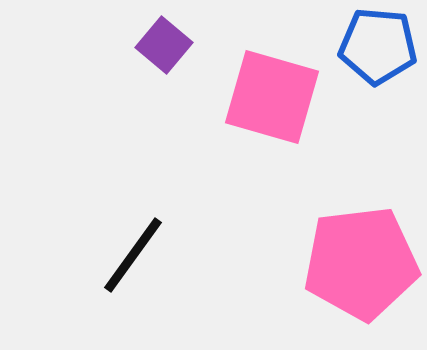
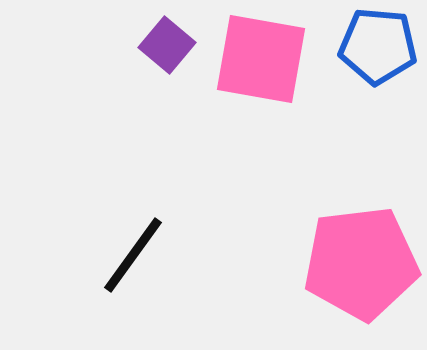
purple square: moved 3 px right
pink square: moved 11 px left, 38 px up; rotated 6 degrees counterclockwise
